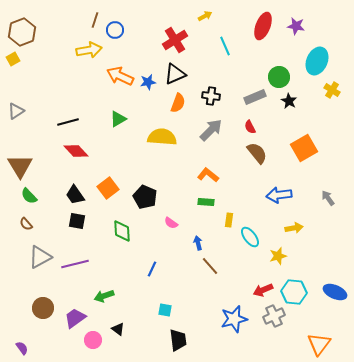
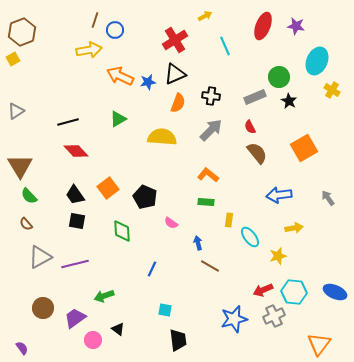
brown line at (210, 266): rotated 18 degrees counterclockwise
